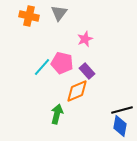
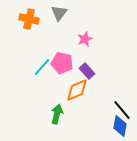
orange cross: moved 3 px down
orange diamond: moved 1 px up
black line: rotated 65 degrees clockwise
